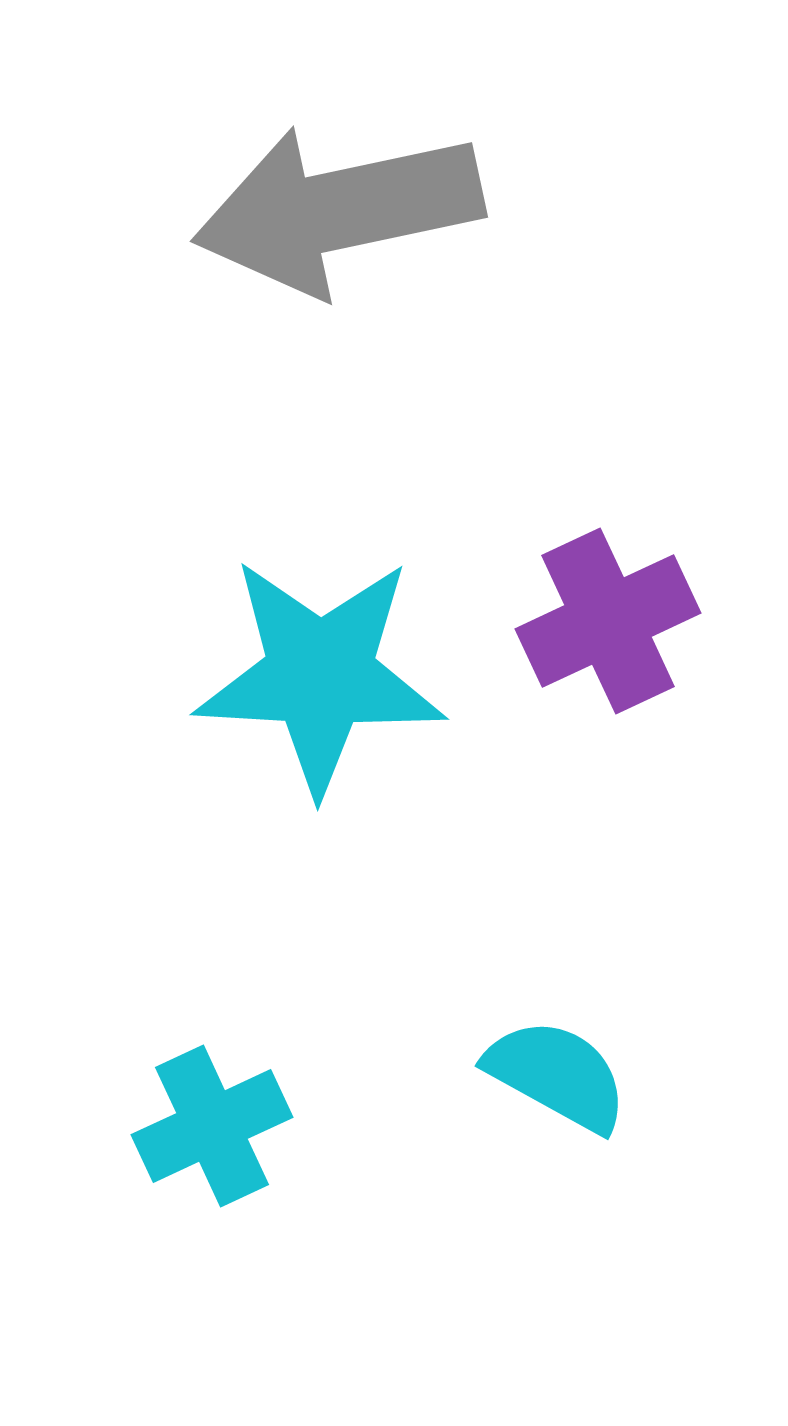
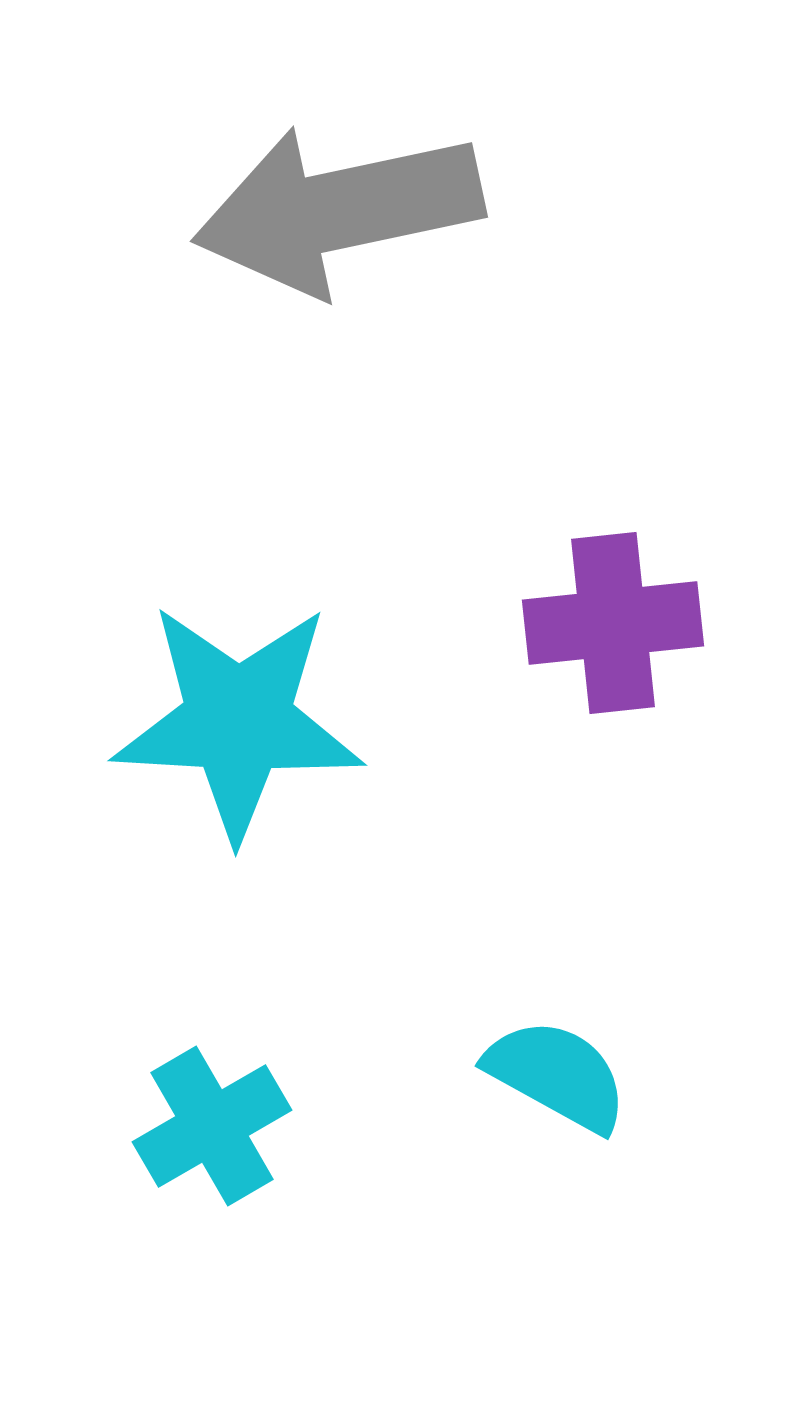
purple cross: moved 5 px right, 2 px down; rotated 19 degrees clockwise
cyan star: moved 82 px left, 46 px down
cyan cross: rotated 5 degrees counterclockwise
